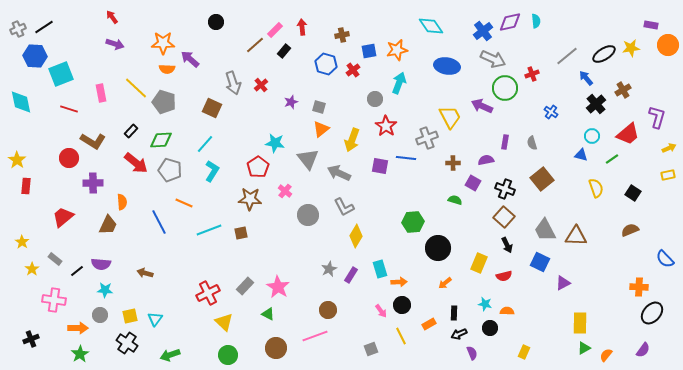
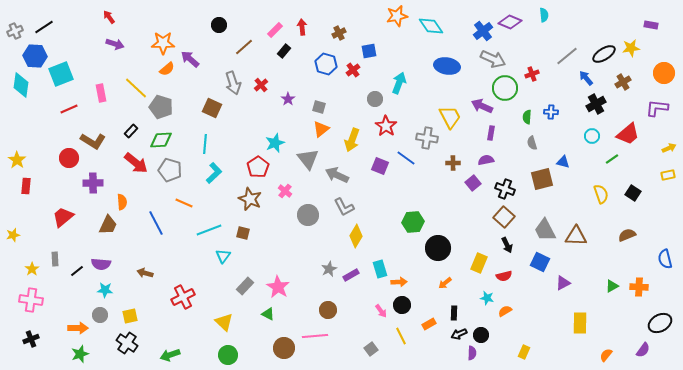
red arrow at (112, 17): moved 3 px left
cyan semicircle at (536, 21): moved 8 px right, 6 px up
black circle at (216, 22): moved 3 px right, 3 px down
purple diamond at (510, 22): rotated 35 degrees clockwise
gray cross at (18, 29): moved 3 px left, 2 px down
brown cross at (342, 35): moved 3 px left, 2 px up; rotated 16 degrees counterclockwise
brown line at (255, 45): moved 11 px left, 2 px down
orange circle at (668, 45): moved 4 px left, 28 px down
orange star at (397, 50): moved 34 px up
orange semicircle at (167, 69): rotated 42 degrees counterclockwise
brown cross at (623, 90): moved 8 px up
cyan diamond at (21, 102): moved 17 px up; rotated 20 degrees clockwise
gray pentagon at (164, 102): moved 3 px left, 5 px down
purple star at (291, 102): moved 3 px left, 3 px up; rotated 16 degrees counterclockwise
black cross at (596, 104): rotated 12 degrees clockwise
red line at (69, 109): rotated 42 degrees counterclockwise
blue cross at (551, 112): rotated 32 degrees counterclockwise
purple L-shape at (657, 117): moved 9 px up; rotated 100 degrees counterclockwise
gray cross at (427, 138): rotated 30 degrees clockwise
purple rectangle at (505, 142): moved 14 px left, 9 px up
cyan star at (275, 143): rotated 30 degrees counterclockwise
cyan line at (205, 144): rotated 36 degrees counterclockwise
blue triangle at (581, 155): moved 18 px left, 7 px down
blue line at (406, 158): rotated 30 degrees clockwise
purple square at (380, 166): rotated 12 degrees clockwise
cyan L-shape at (212, 171): moved 2 px right, 2 px down; rotated 15 degrees clockwise
gray arrow at (339, 173): moved 2 px left, 2 px down
brown square at (542, 179): rotated 25 degrees clockwise
purple square at (473, 183): rotated 21 degrees clockwise
yellow semicircle at (596, 188): moved 5 px right, 6 px down
brown star at (250, 199): rotated 20 degrees clockwise
green semicircle at (455, 200): moved 72 px right, 83 px up; rotated 104 degrees counterclockwise
blue line at (159, 222): moved 3 px left, 1 px down
brown semicircle at (630, 230): moved 3 px left, 5 px down
brown square at (241, 233): moved 2 px right; rotated 24 degrees clockwise
yellow star at (22, 242): moved 9 px left, 7 px up; rotated 24 degrees clockwise
gray rectangle at (55, 259): rotated 48 degrees clockwise
blue semicircle at (665, 259): rotated 30 degrees clockwise
purple rectangle at (351, 275): rotated 28 degrees clockwise
red cross at (208, 293): moved 25 px left, 4 px down
pink cross at (54, 300): moved 23 px left
cyan star at (485, 304): moved 2 px right, 6 px up
orange semicircle at (507, 311): moved 2 px left; rotated 32 degrees counterclockwise
black ellipse at (652, 313): moved 8 px right, 10 px down; rotated 20 degrees clockwise
cyan triangle at (155, 319): moved 68 px right, 63 px up
black circle at (490, 328): moved 9 px left, 7 px down
pink line at (315, 336): rotated 15 degrees clockwise
brown circle at (276, 348): moved 8 px right
green triangle at (584, 348): moved 28 px right, 62 px up
gray square at (371, 349): rotated 16 degrees counterclockwise
purple semicircle at (472, 353): rotated 24 degrees clockwise
green star at (80, 354): rotated 12 degrees clockwise
